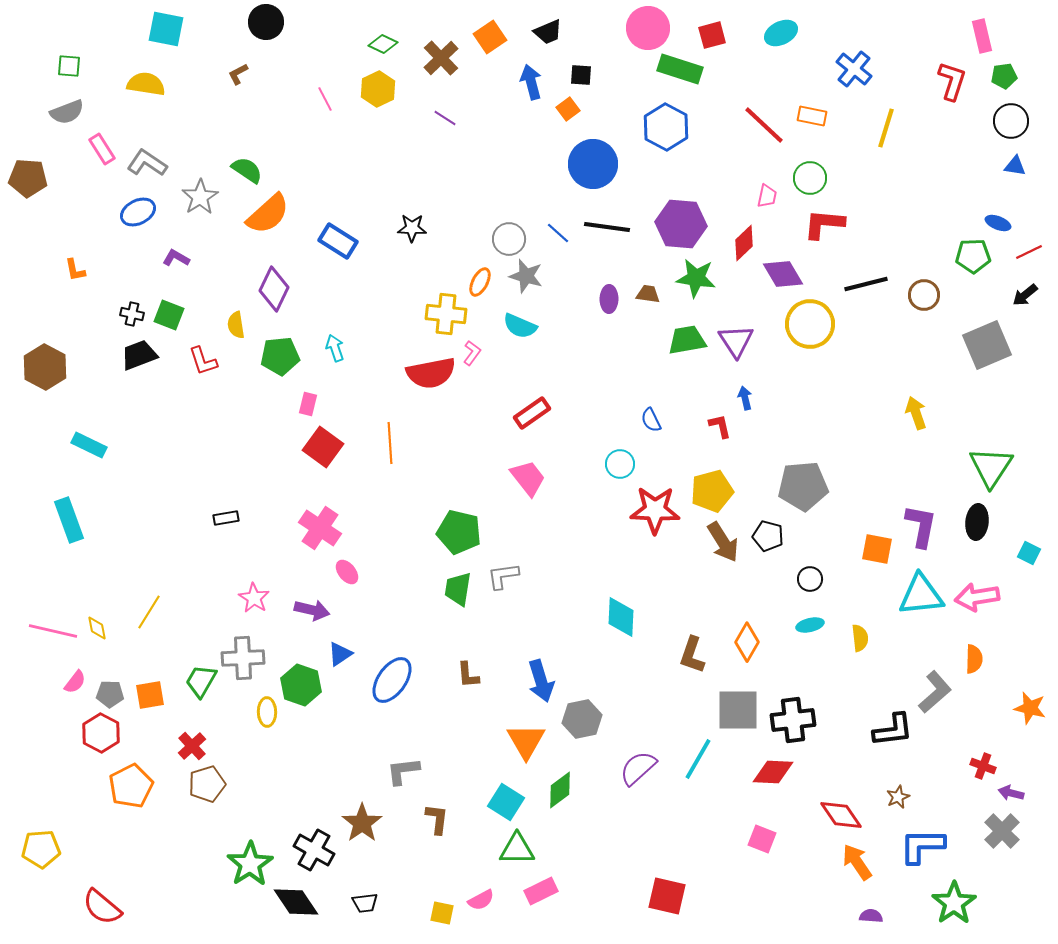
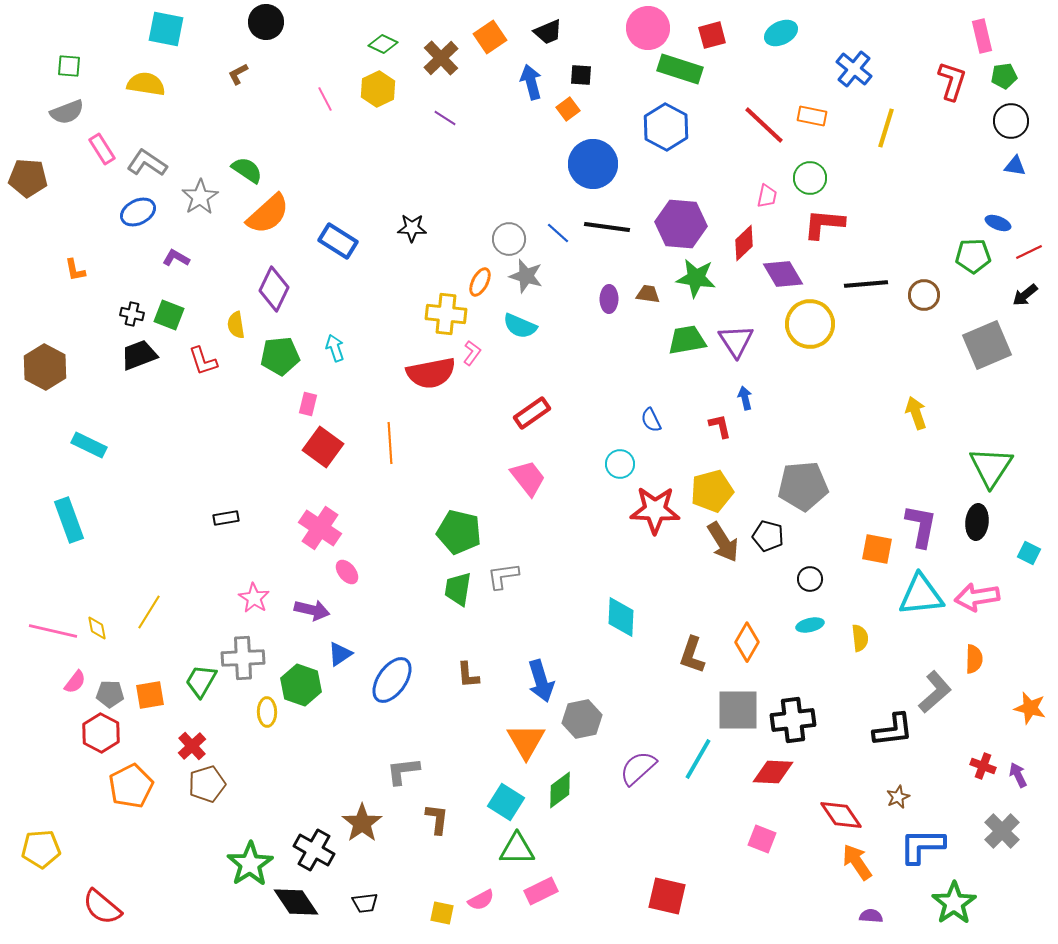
black line at (866, 284): rotated 9 degrees clockwise
purple arrow at (1011, 793): moved 7 px right, 18 px up; rotated 50 degrees clockwise
